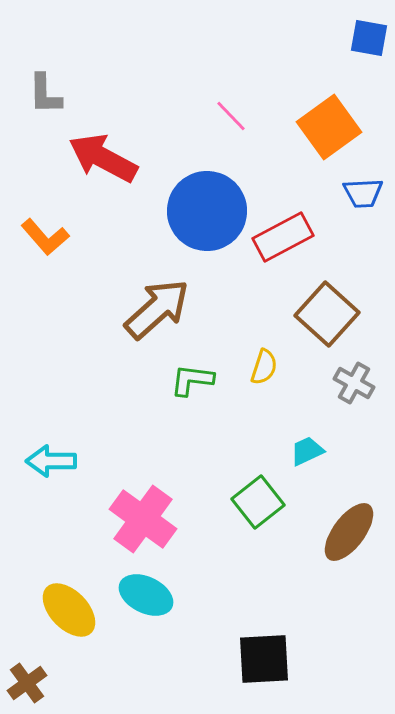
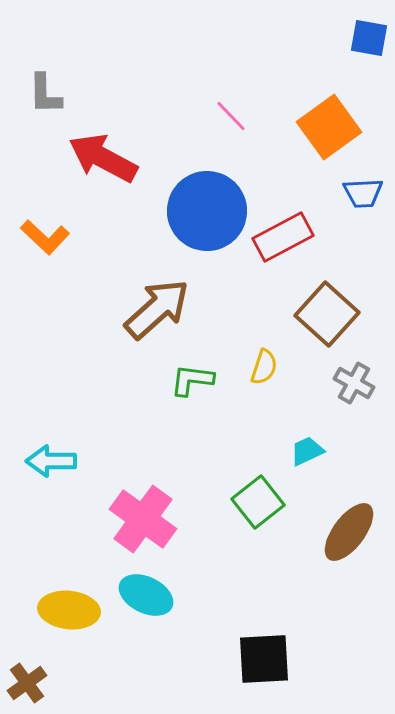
orange L-shape: rotated 6 degrees counterclockwise
yellow ellipse: rotated 40 degrees counterclockwise
